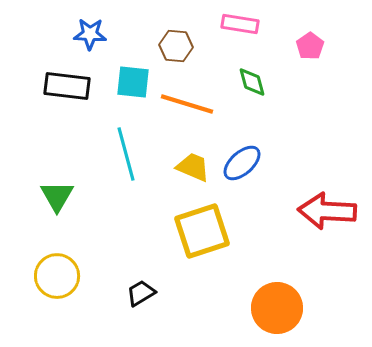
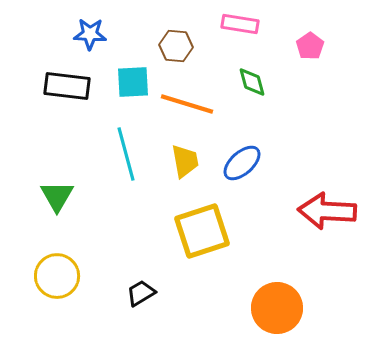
cyan square: rotated 9 degrees counterclockwise
yellow trapezoid: moved 8 px left, 6 px up; rotated 57 degrees clockwise
